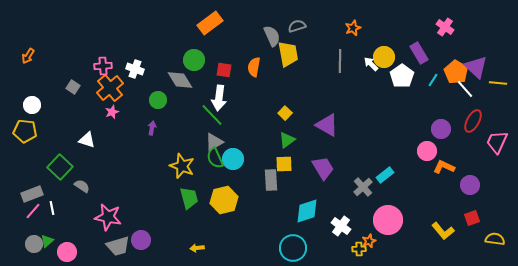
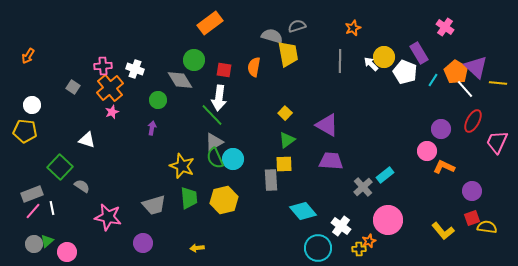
gray semicircle at (272, 36): rotated 50 degrees counterclockwise
white pentagon at (402, 76): moved 3 px right, 4 px up; rotated 15 degrees counterclockwise
purple trapezoid at (323, 168): moved 8 px right, 7 px up; rotated 55 degrees counterclockwise
purple circle at (470, 185): moved 2 px right, 6 px down
green trapezoid at (189, 198): rotated 10 degrees clockwise
cyan diamond at (307, 211): moved 4 px left; rotated 68 degrees clockwise
yellow semicircle at (495, 239): moved 8 px left, 12 px up
purple circle at (141, 240): moved 2 px right, 3 px down
gray trapezoid at (118, 246): moved 36 px right, 41 px up
cyan circle at (293, 248): moved 25 px right
